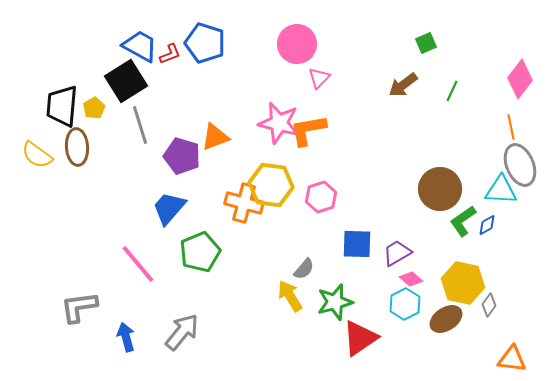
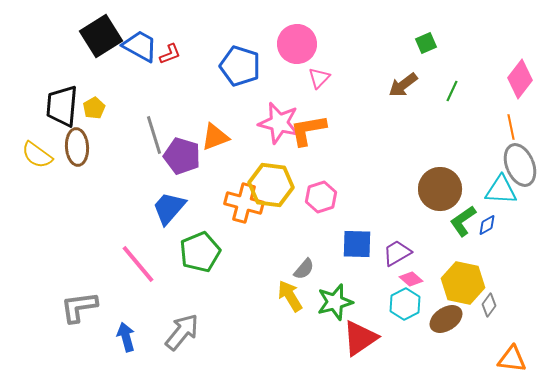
blue pentagon at (205, 43): moved 35 px right, 23 px down
black square at (126, 81): moved 25 px left, 45 px up
gray line at (140, 125): moved 14 px right, 10 px down
